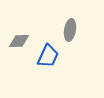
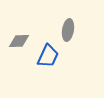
gray ellipse: moved 2 px left
